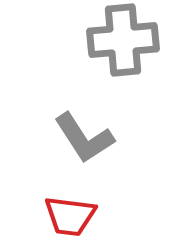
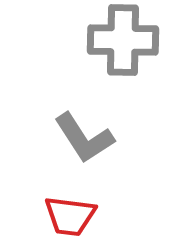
gray cross: rotated 6 degrees clockwise
